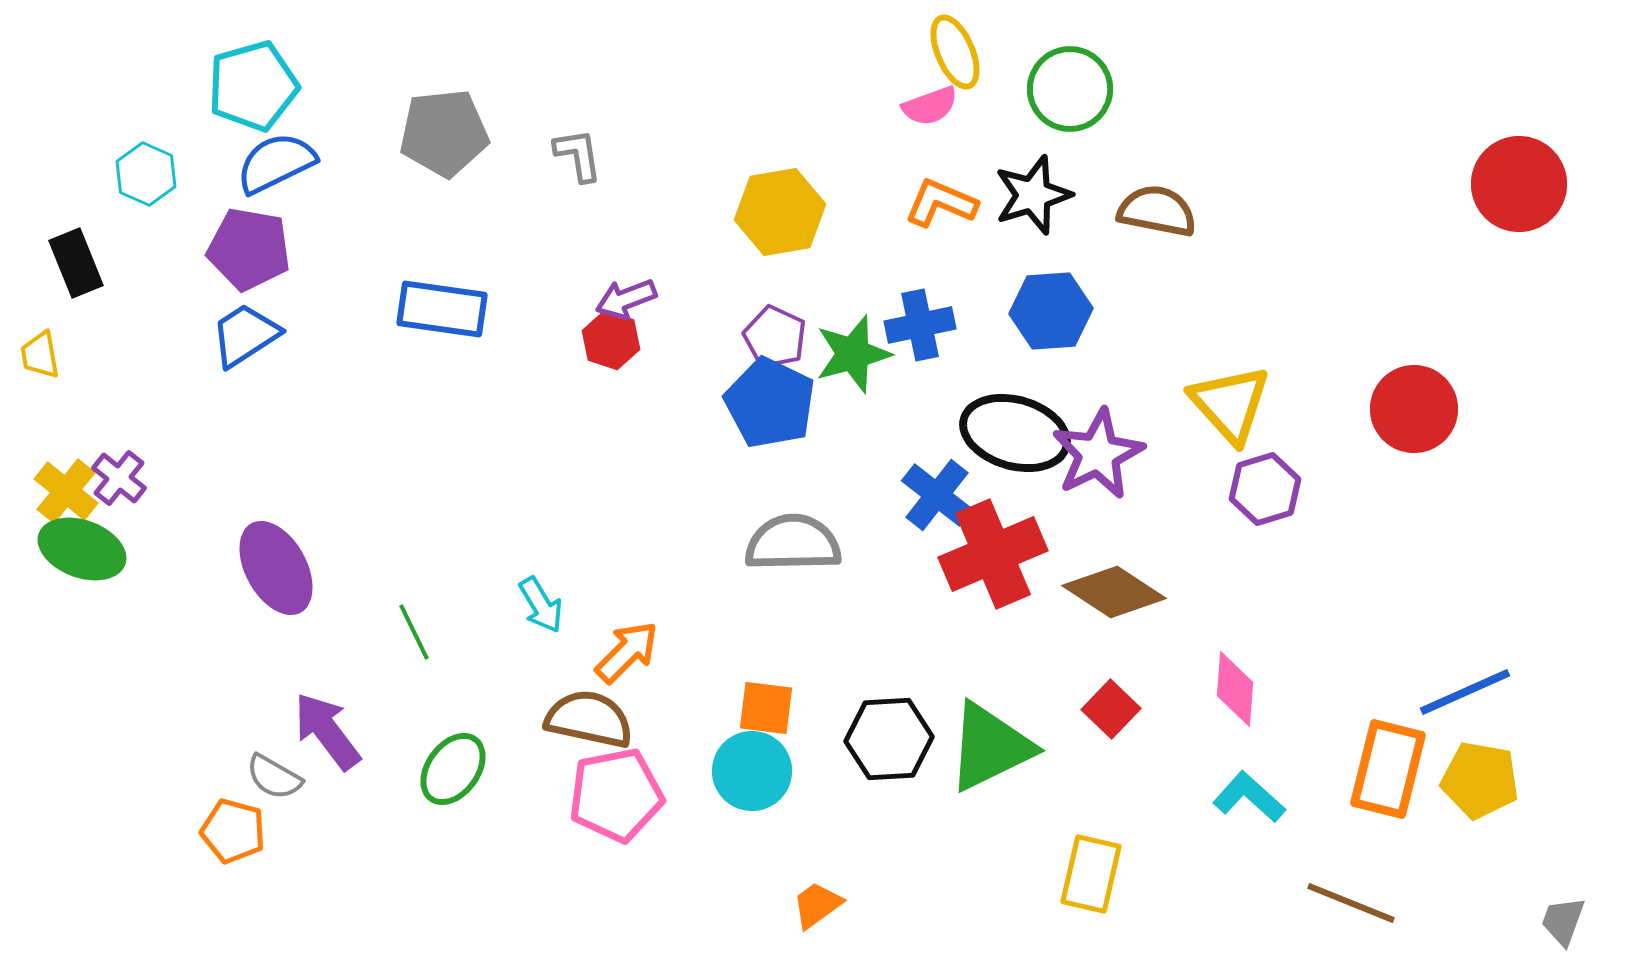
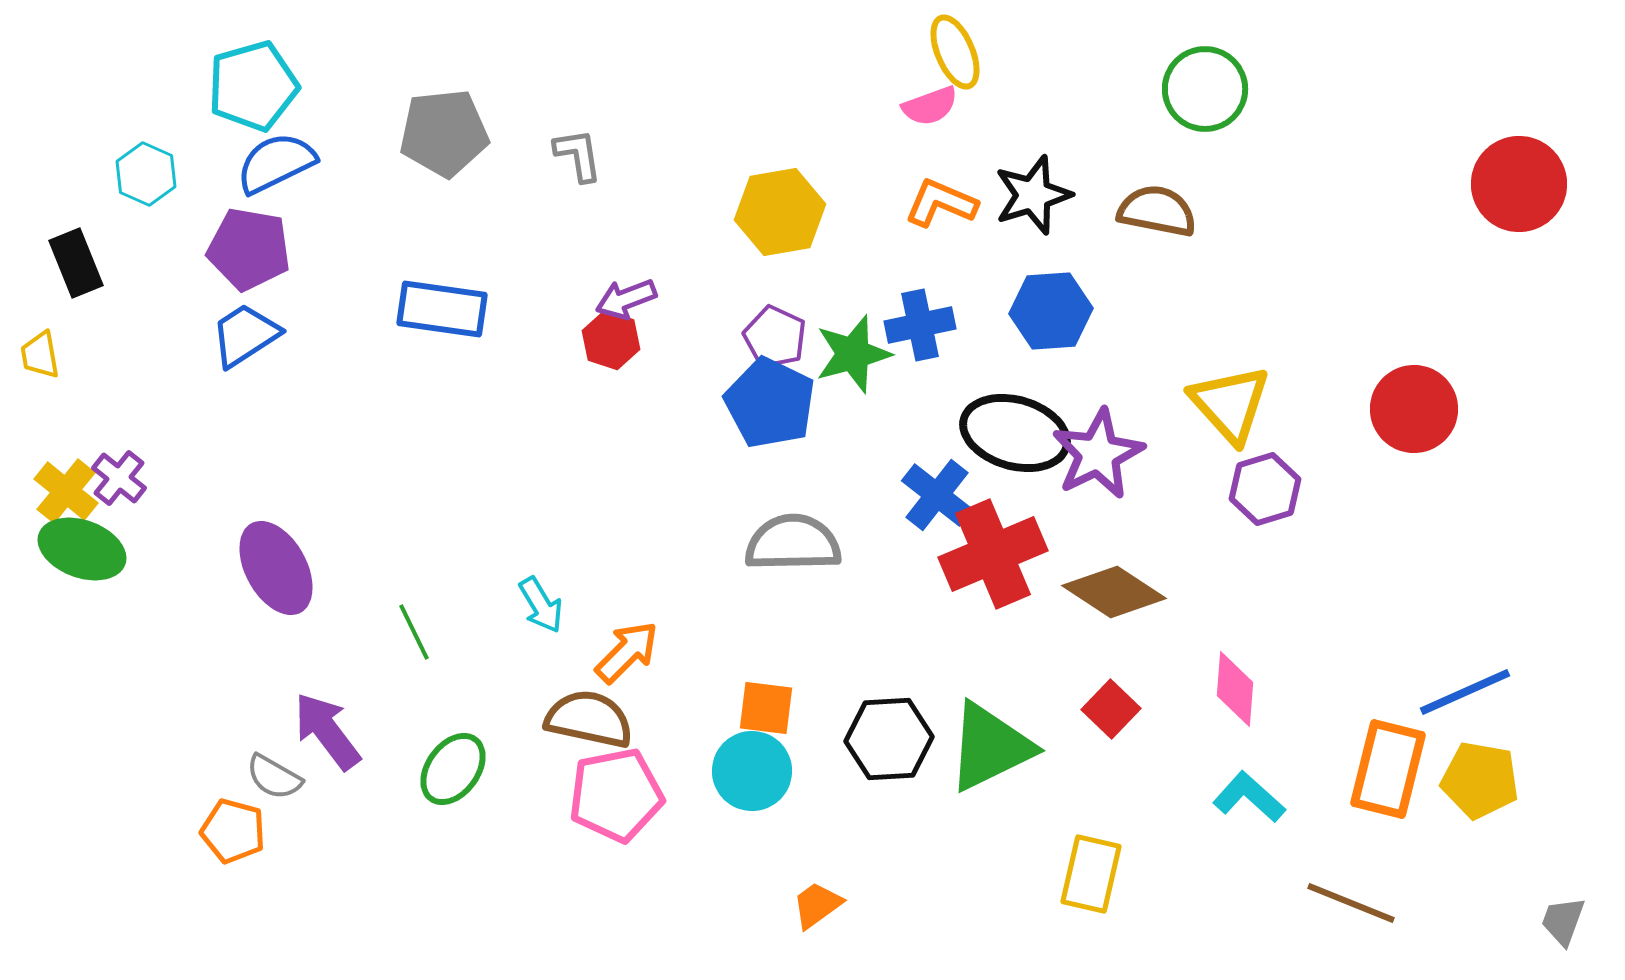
green circle at (1070, 89): moved 135 px right
